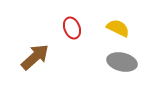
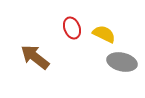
yellow semicircle: moved 14 px left, 6 px down
brown arrow: rotated 100 degrees counterclockwise
